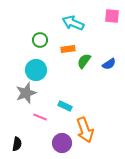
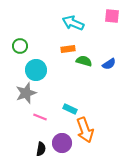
green circle: moved 20 px left, 6 px down
green semicircle: rotated 70 degrees clockwise
cyan rectangle: moved 5 px right, 3 px down
black semicircle: moved 24 px right, 5 px down
